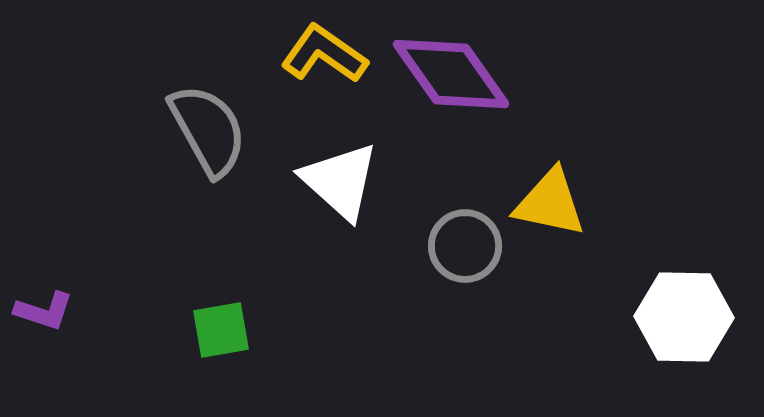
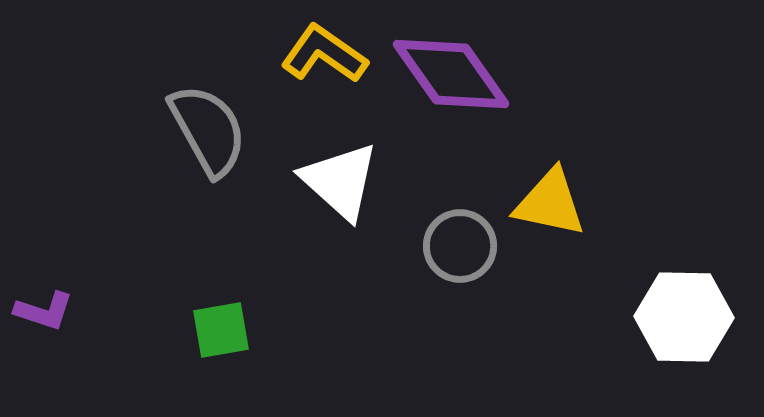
gray circle: moved 5 px left
